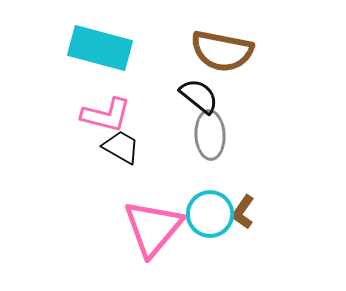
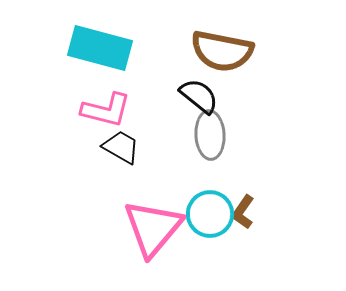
pink L-shape: moved 5 px up
